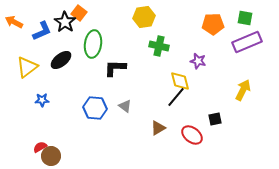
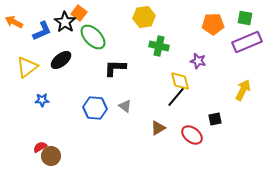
green ellipse: moved 7 px up; rotated 52 degrees counterclockwise
